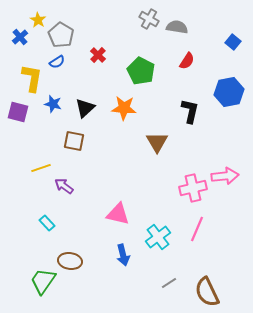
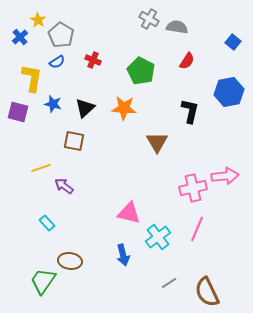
red cross: moved 5 px left, 5 px down; rotated 21 degrees counterclockwise
pink triangle: moved 11 px right, 1 px up
